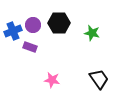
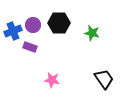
black trapezoid: moved 5 px right
